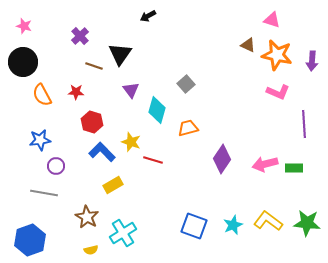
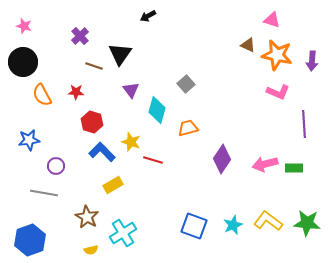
blue star: moved 11 px left
